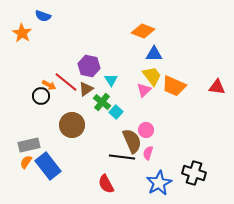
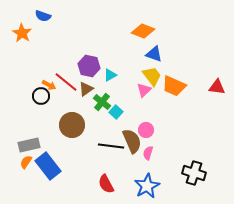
blue triangle: rotated 18 degrees clockwise
cyan triangle: moved 1 px left, 5 px up; rotated 32 degrees clockwise
black line: moved 11 px left, 11 px up
blue star: moved 12 px left, 3 px down
